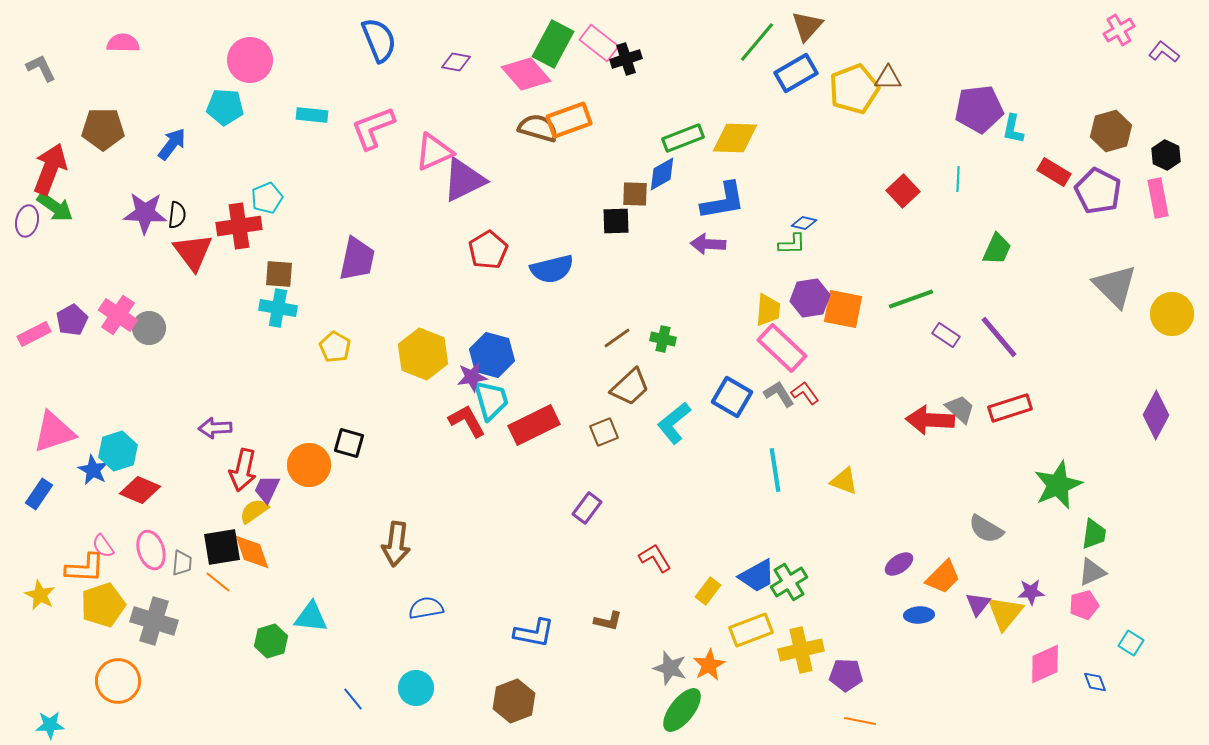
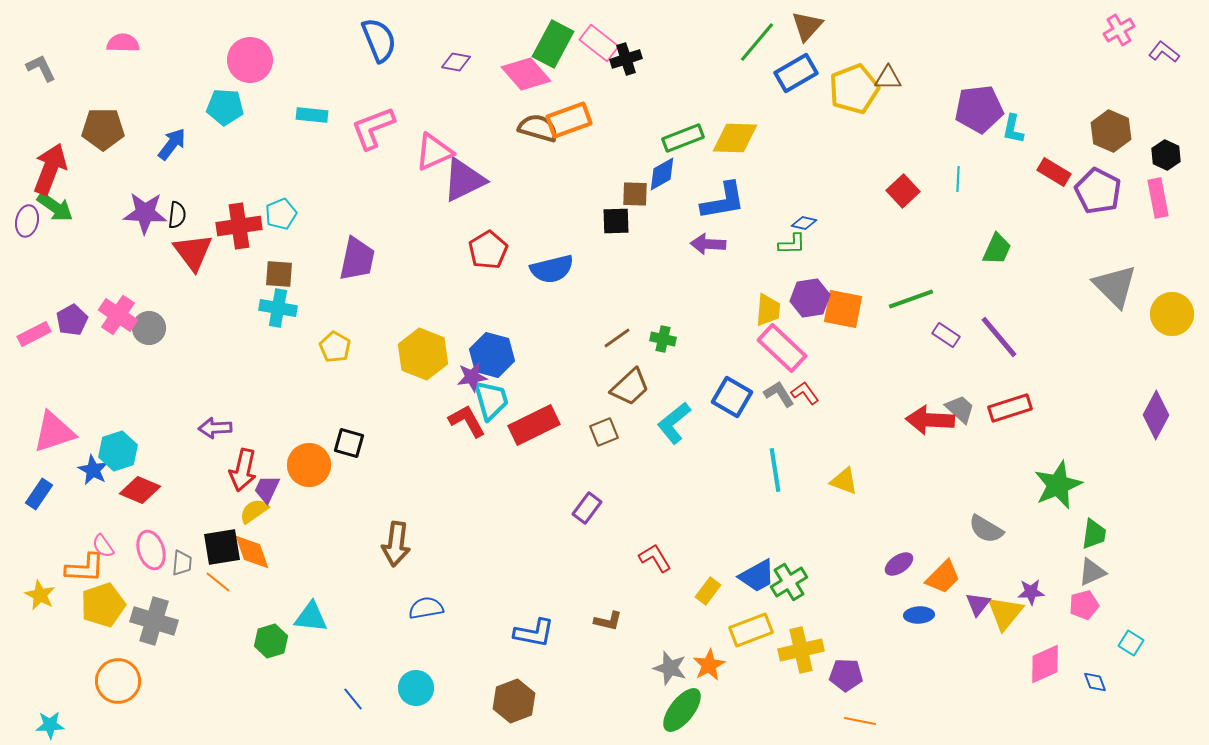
brown hexagon at (1111, 131): rotated 21 degrees counterclockwise
cyan pentagon at (267, 198): moved 14 px right, 16 px down
